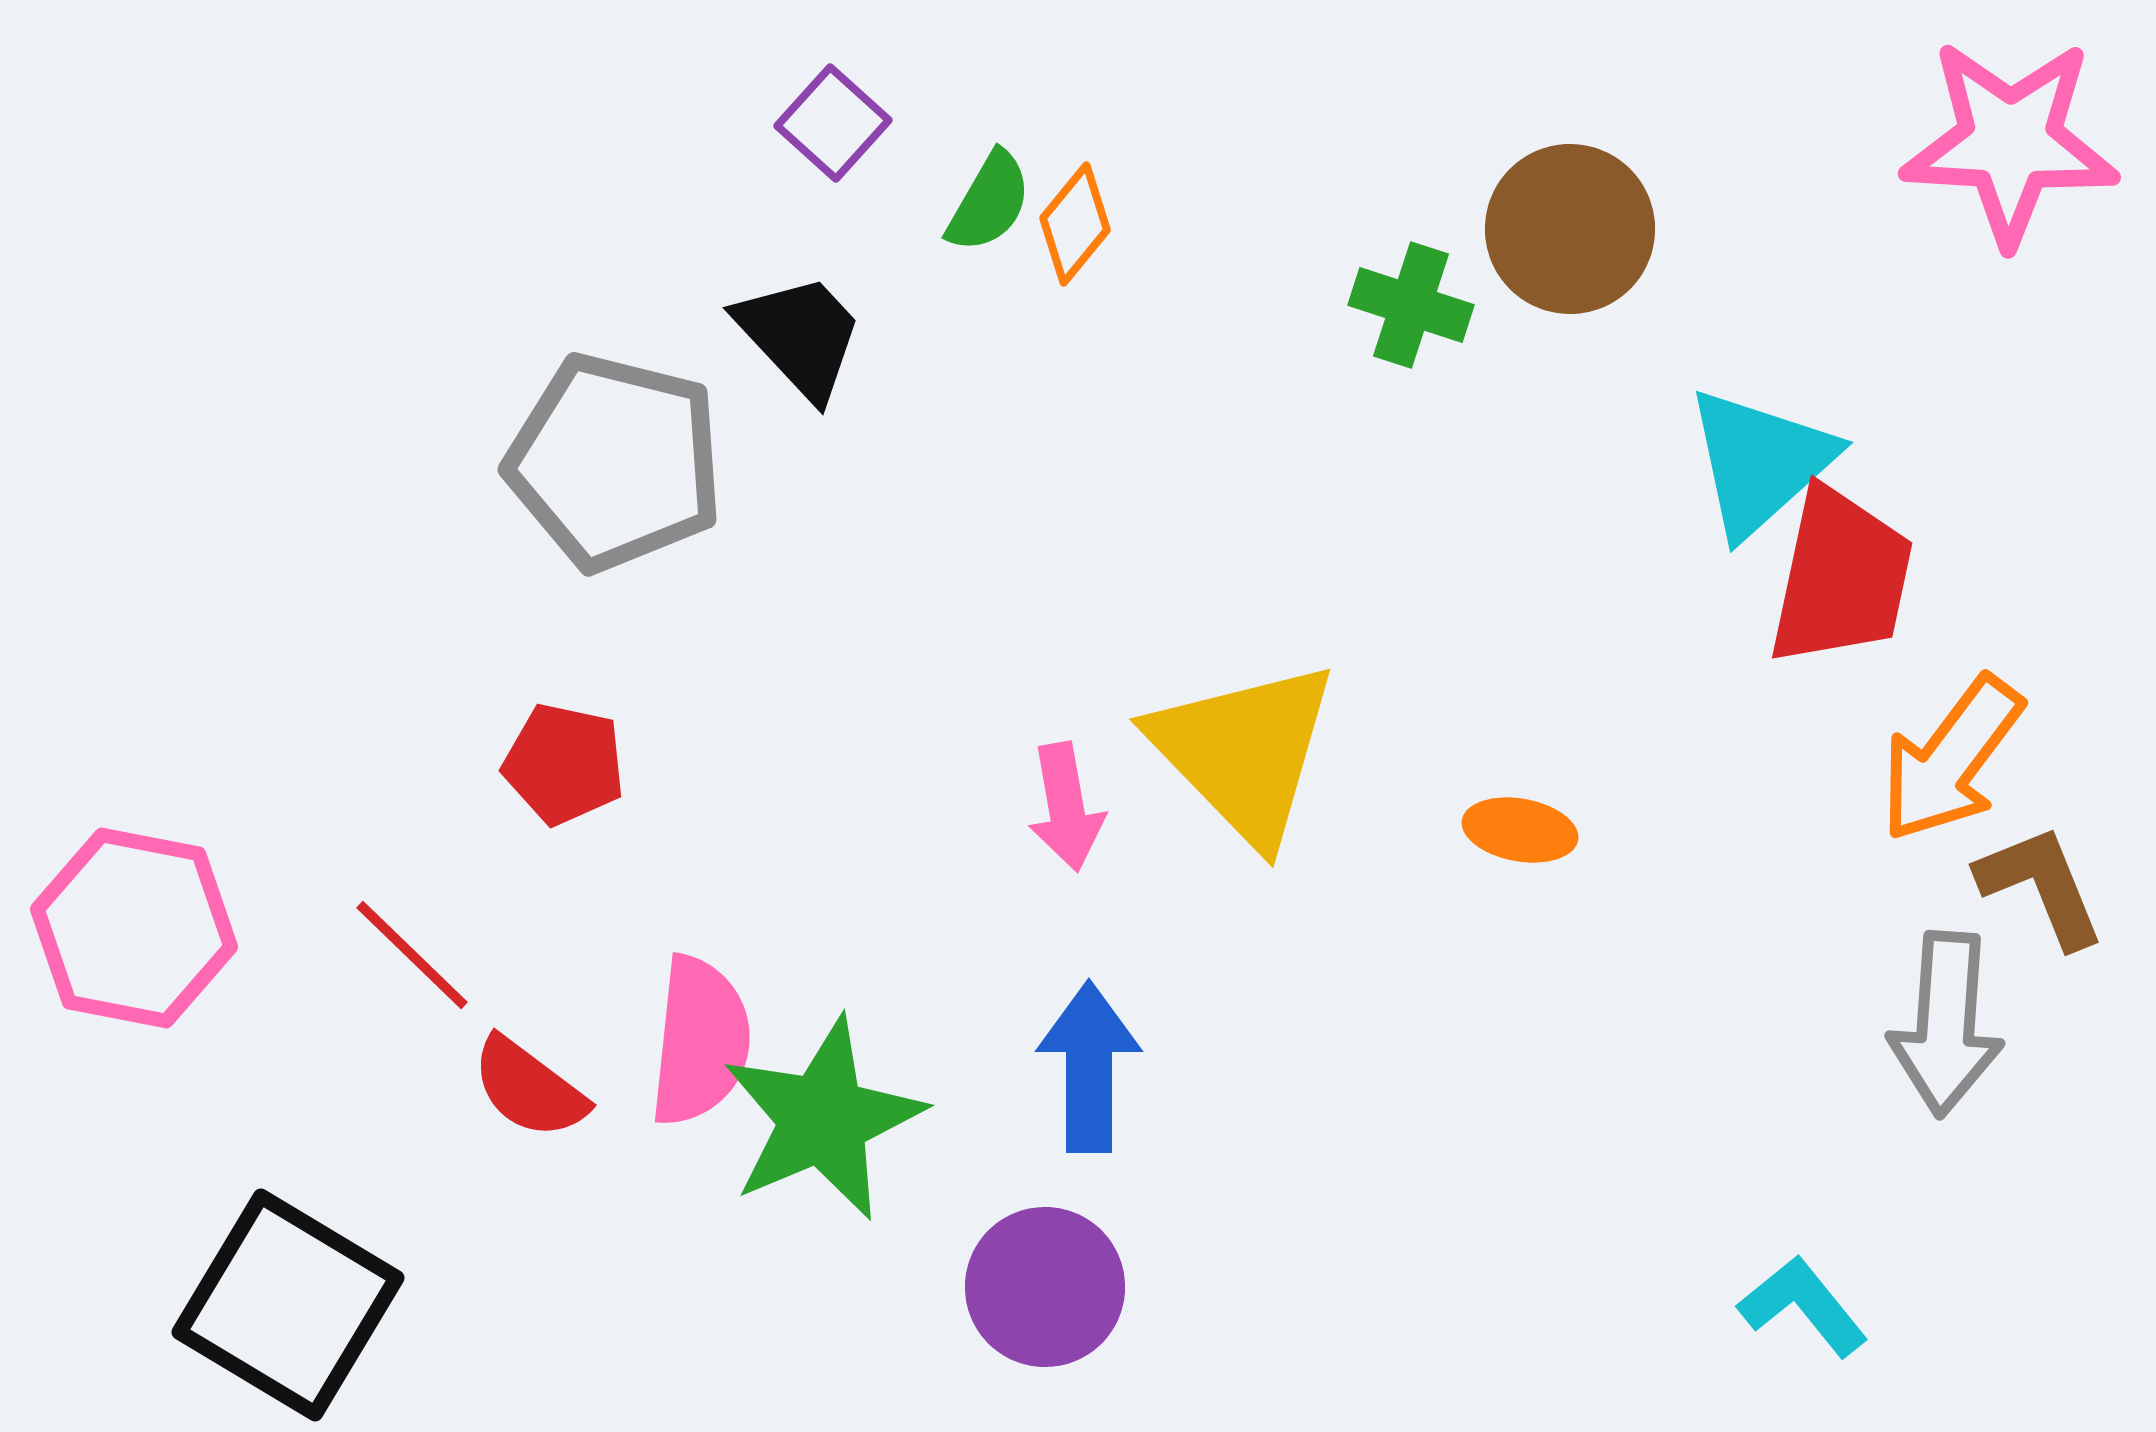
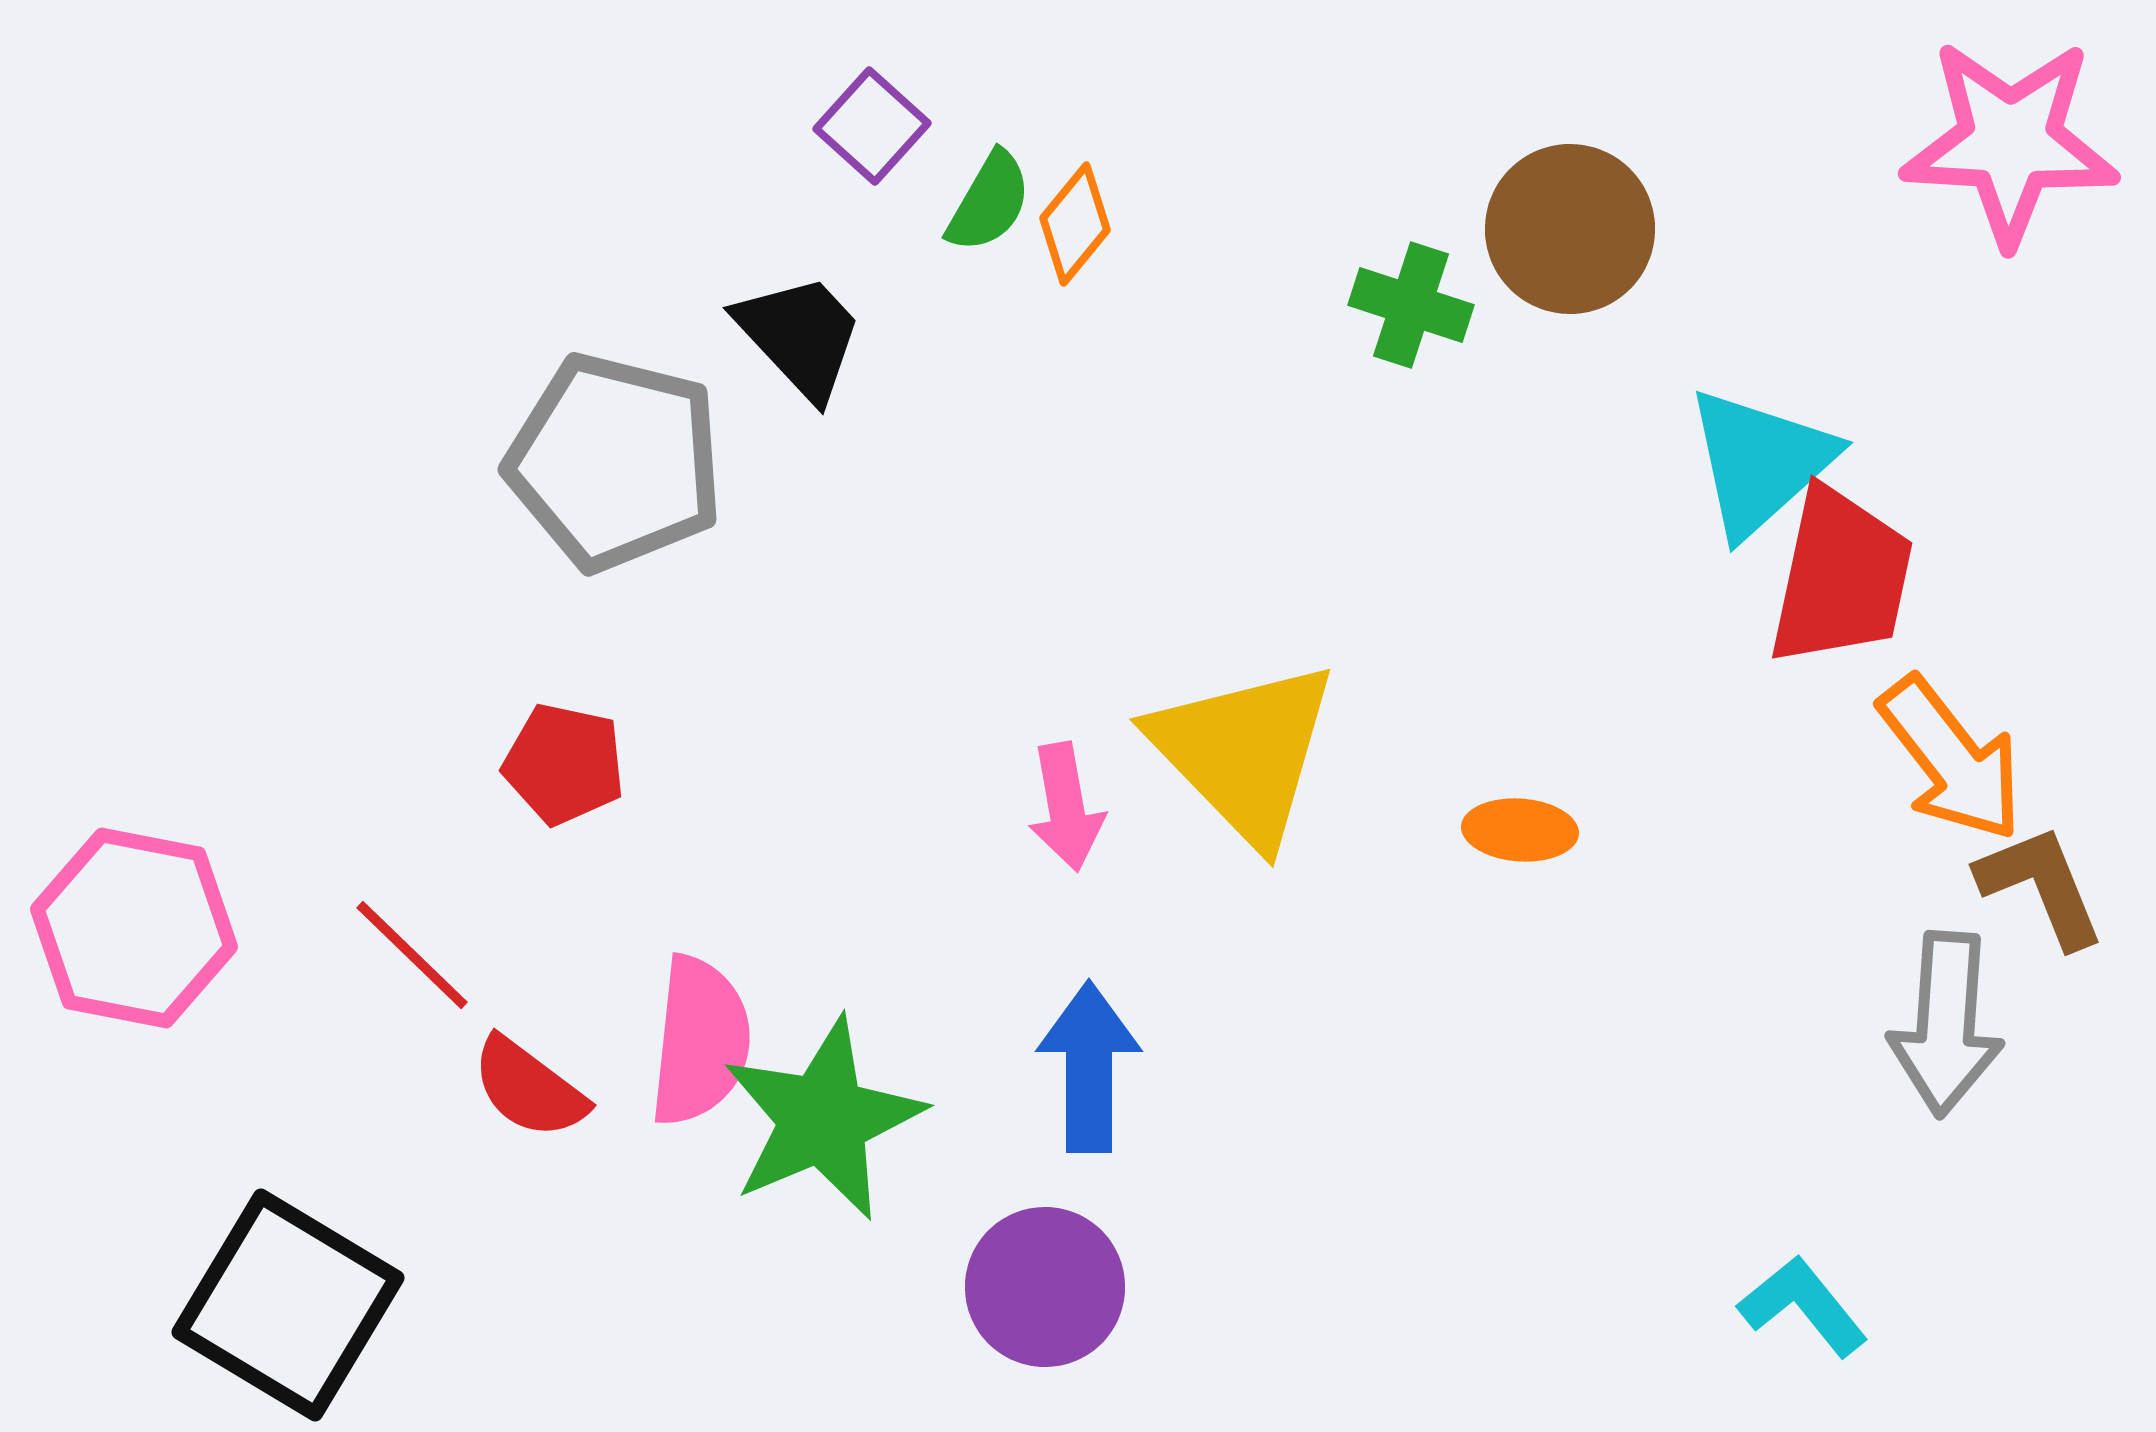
purple square: moved 39 px right, 3 px down
orange arrow: rotated 75 degrees counterclockwise
orange ellipse: rotated 6 degrees counterclockwise
